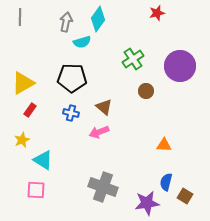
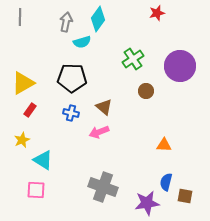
brown square: rotated 21 degrees counterclockwise
